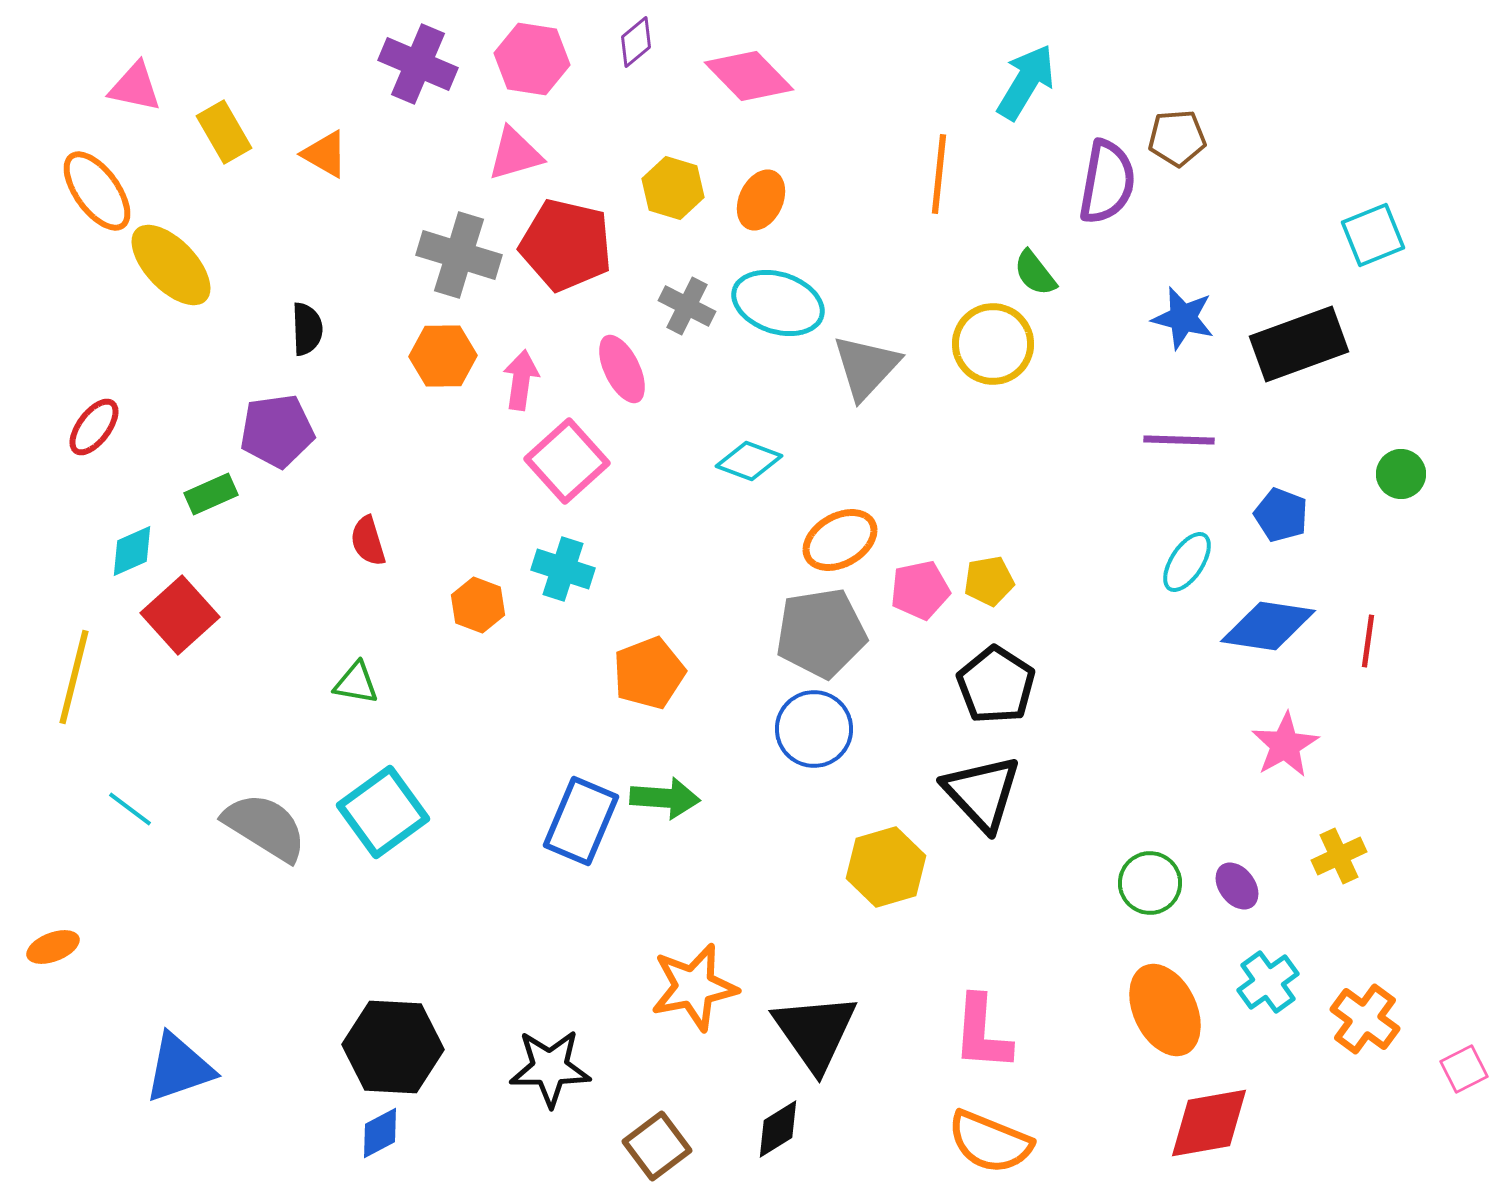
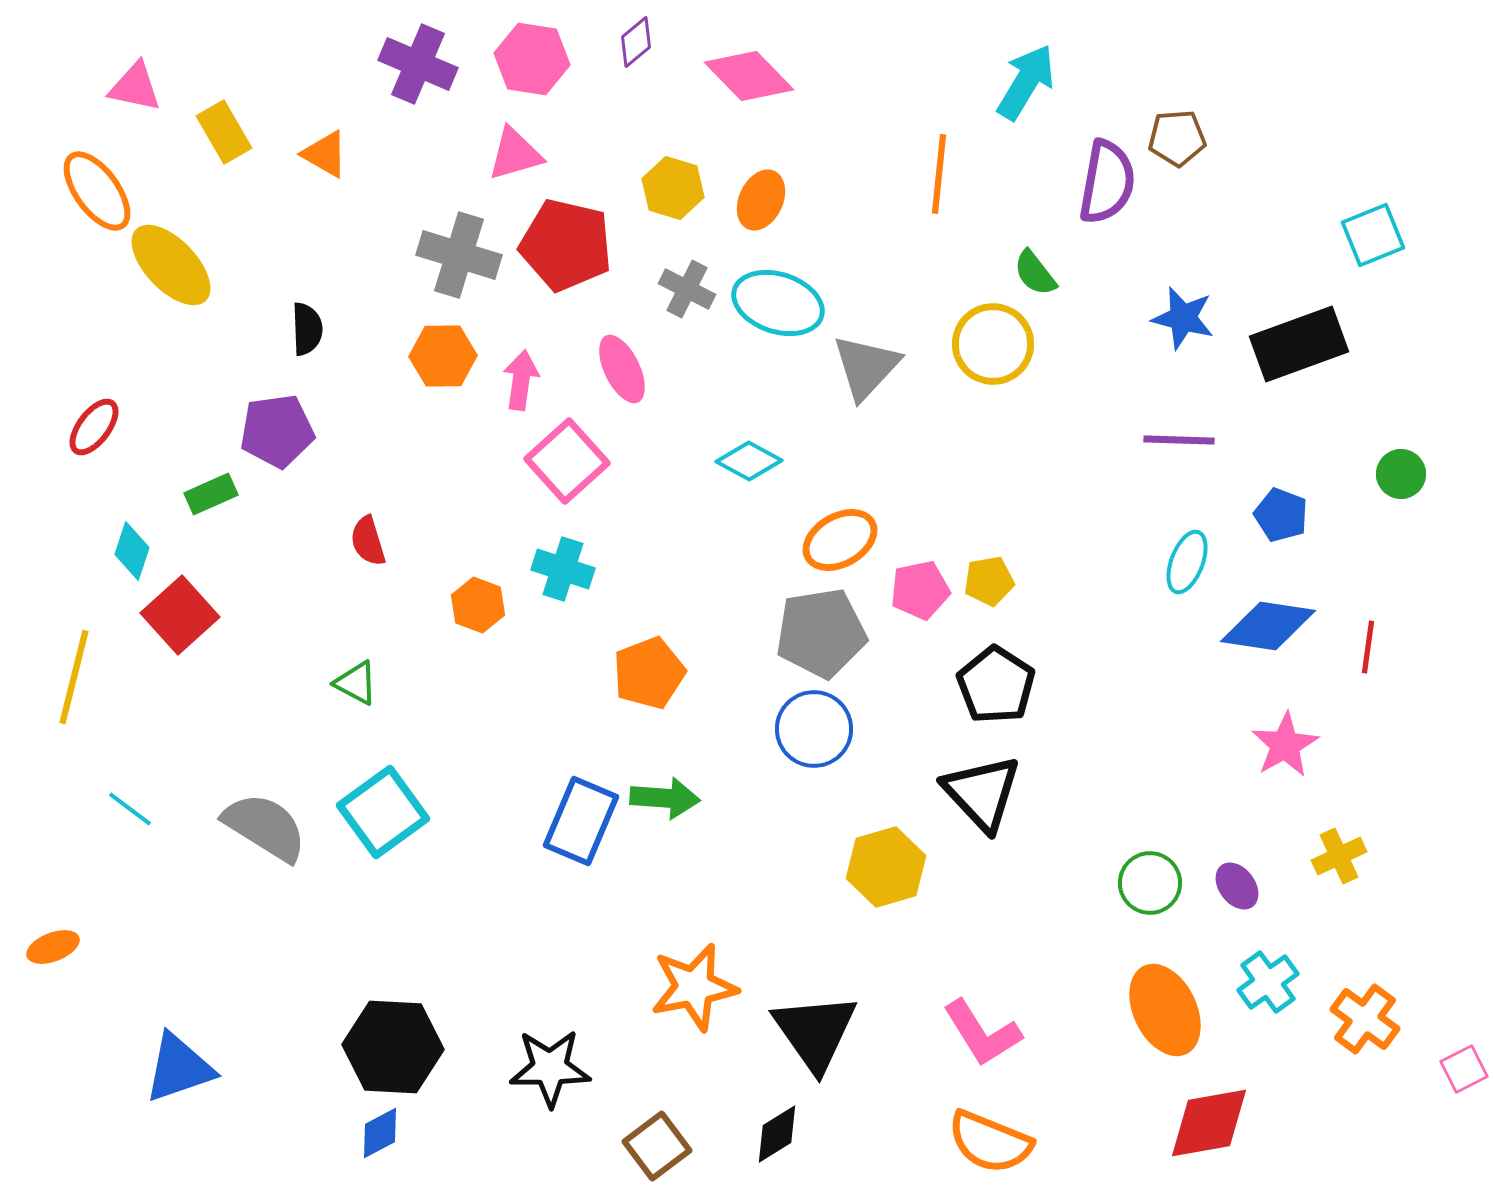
gray cross at (687, 306): moved 17 px up
cyan diamond at (749, 461): rotated 8 degrees clockwise
cyan diamond at (132, 551): rotated 48 degrees counterclockwise
cyan ellipse at (1187, 562): rotated 12 degrees counterclockwise
red line at (1368, 641): moved 6 px down
green triangle at (356, 683): rotated 18 degrees clockwise
pink L-shape at (982, 1033): rotated 36 degrees counterclockwise
black diamond at (778, 1129): moved 1 px left, 5 px down
